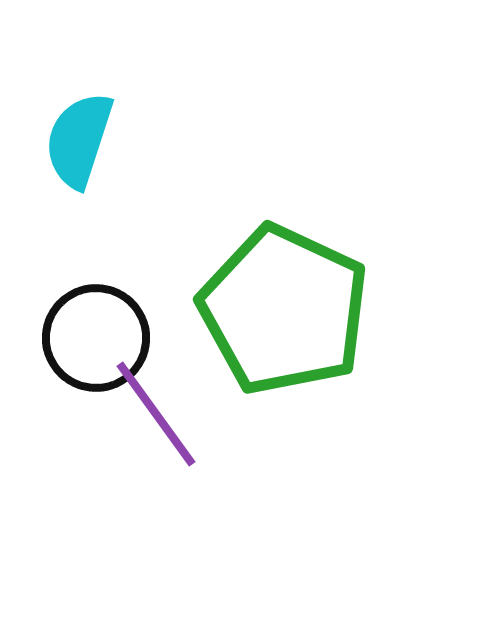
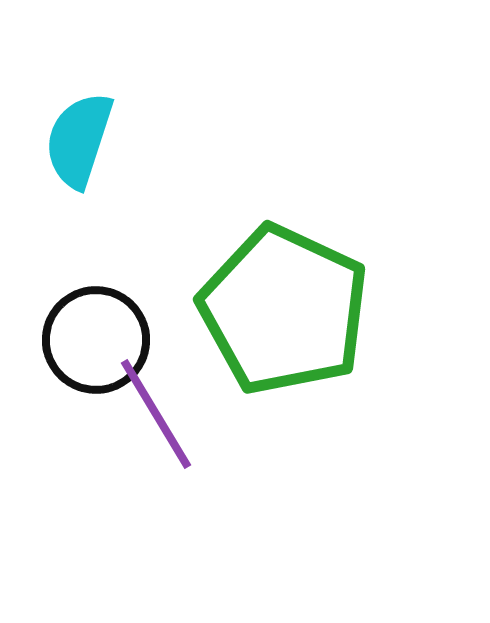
black circle: moved 2 px down
purple line: rotated 5 degrees clockwise
